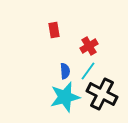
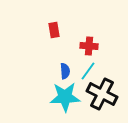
red cross: rotated 36 degrees clockwise
cyan star: rotated 12 degrees clockwise
